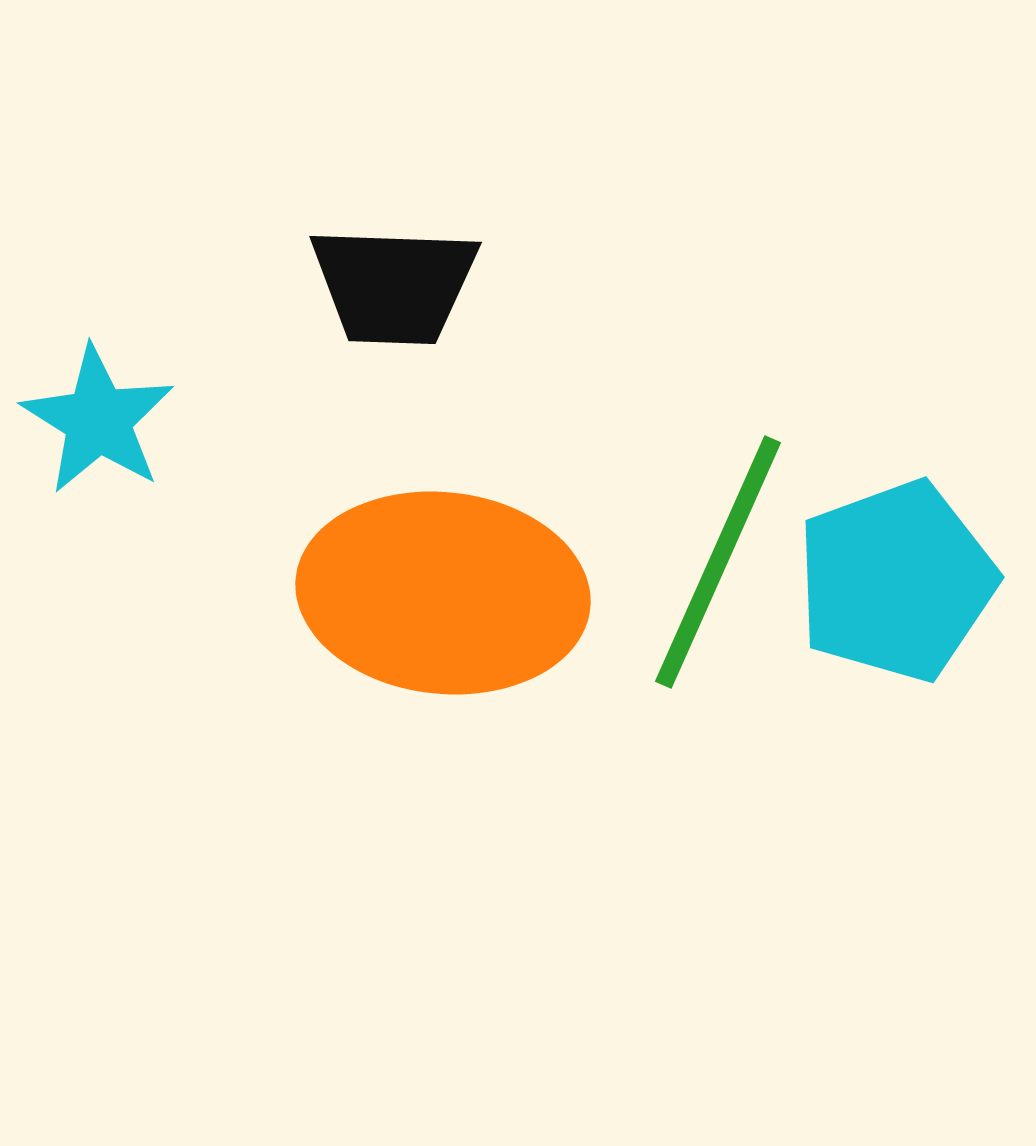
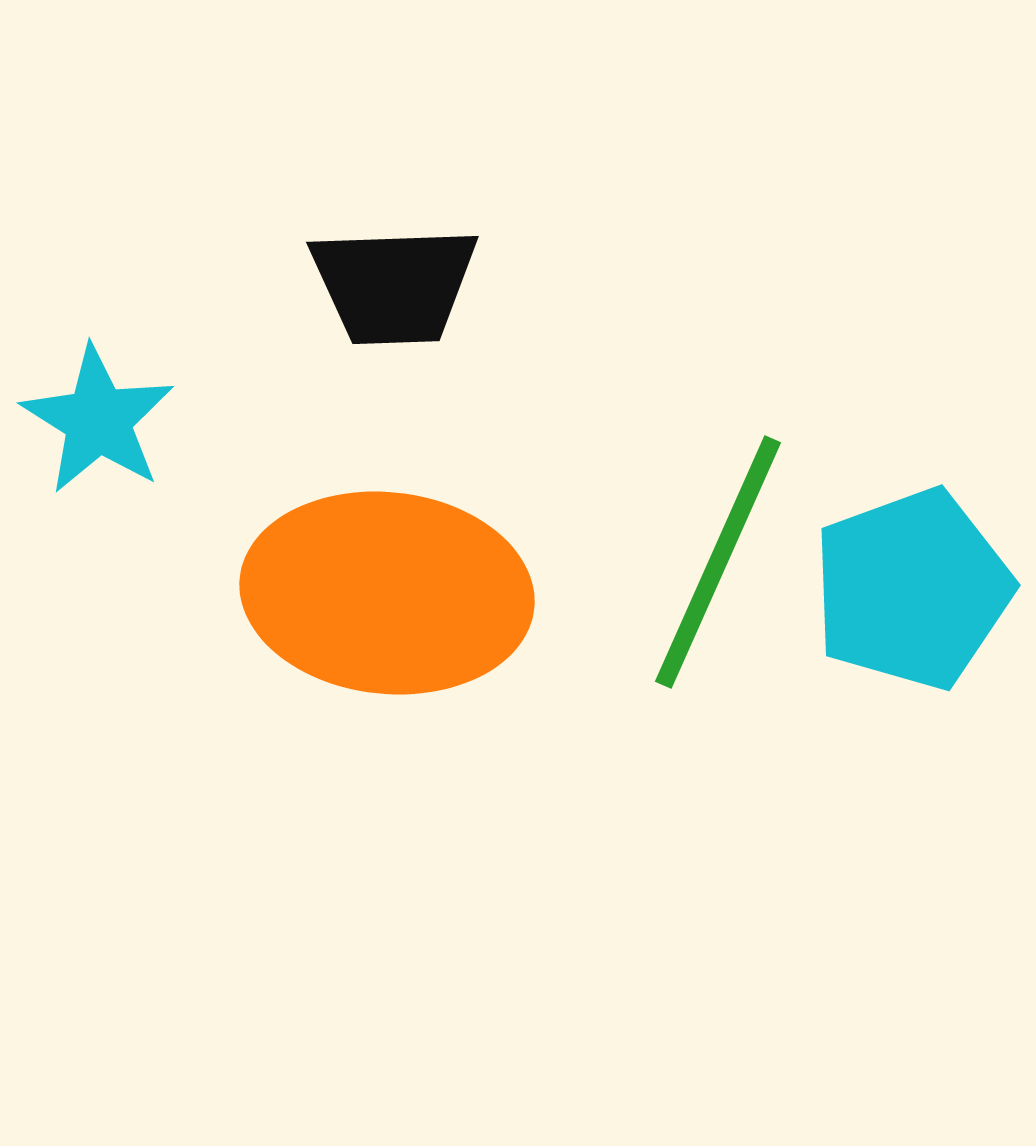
black trapezoid: rotated 4 degrees counterclockwise
cyan pentagon: moved 16 px right, 8 px down
orange ellipse: moved 56 px left
